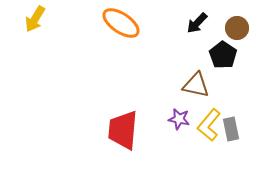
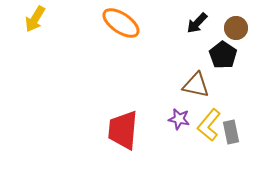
brown circle: moved 1 px left
gray rectangle: moved 3 px down
